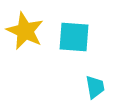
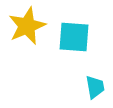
yellow star: moved 2 px right, 5 px up; rotated 24 degrees clockwise
